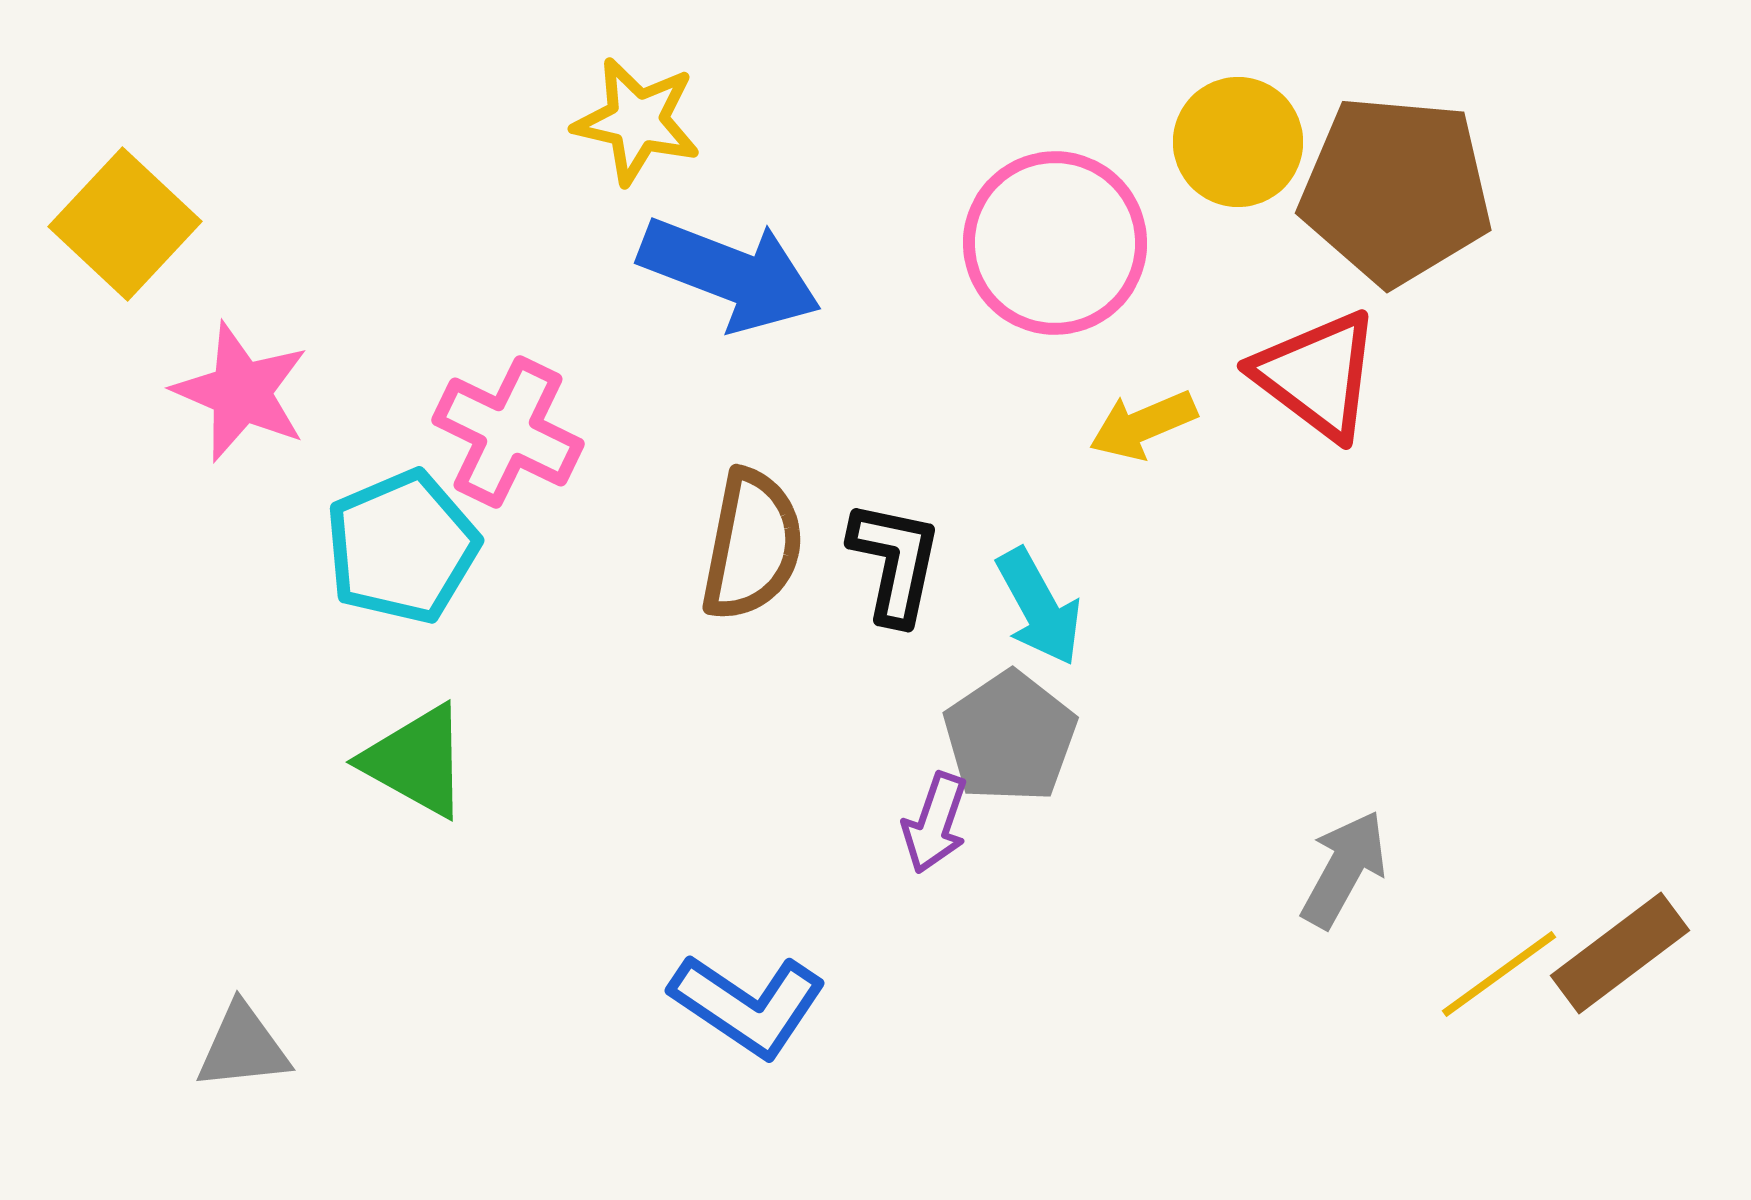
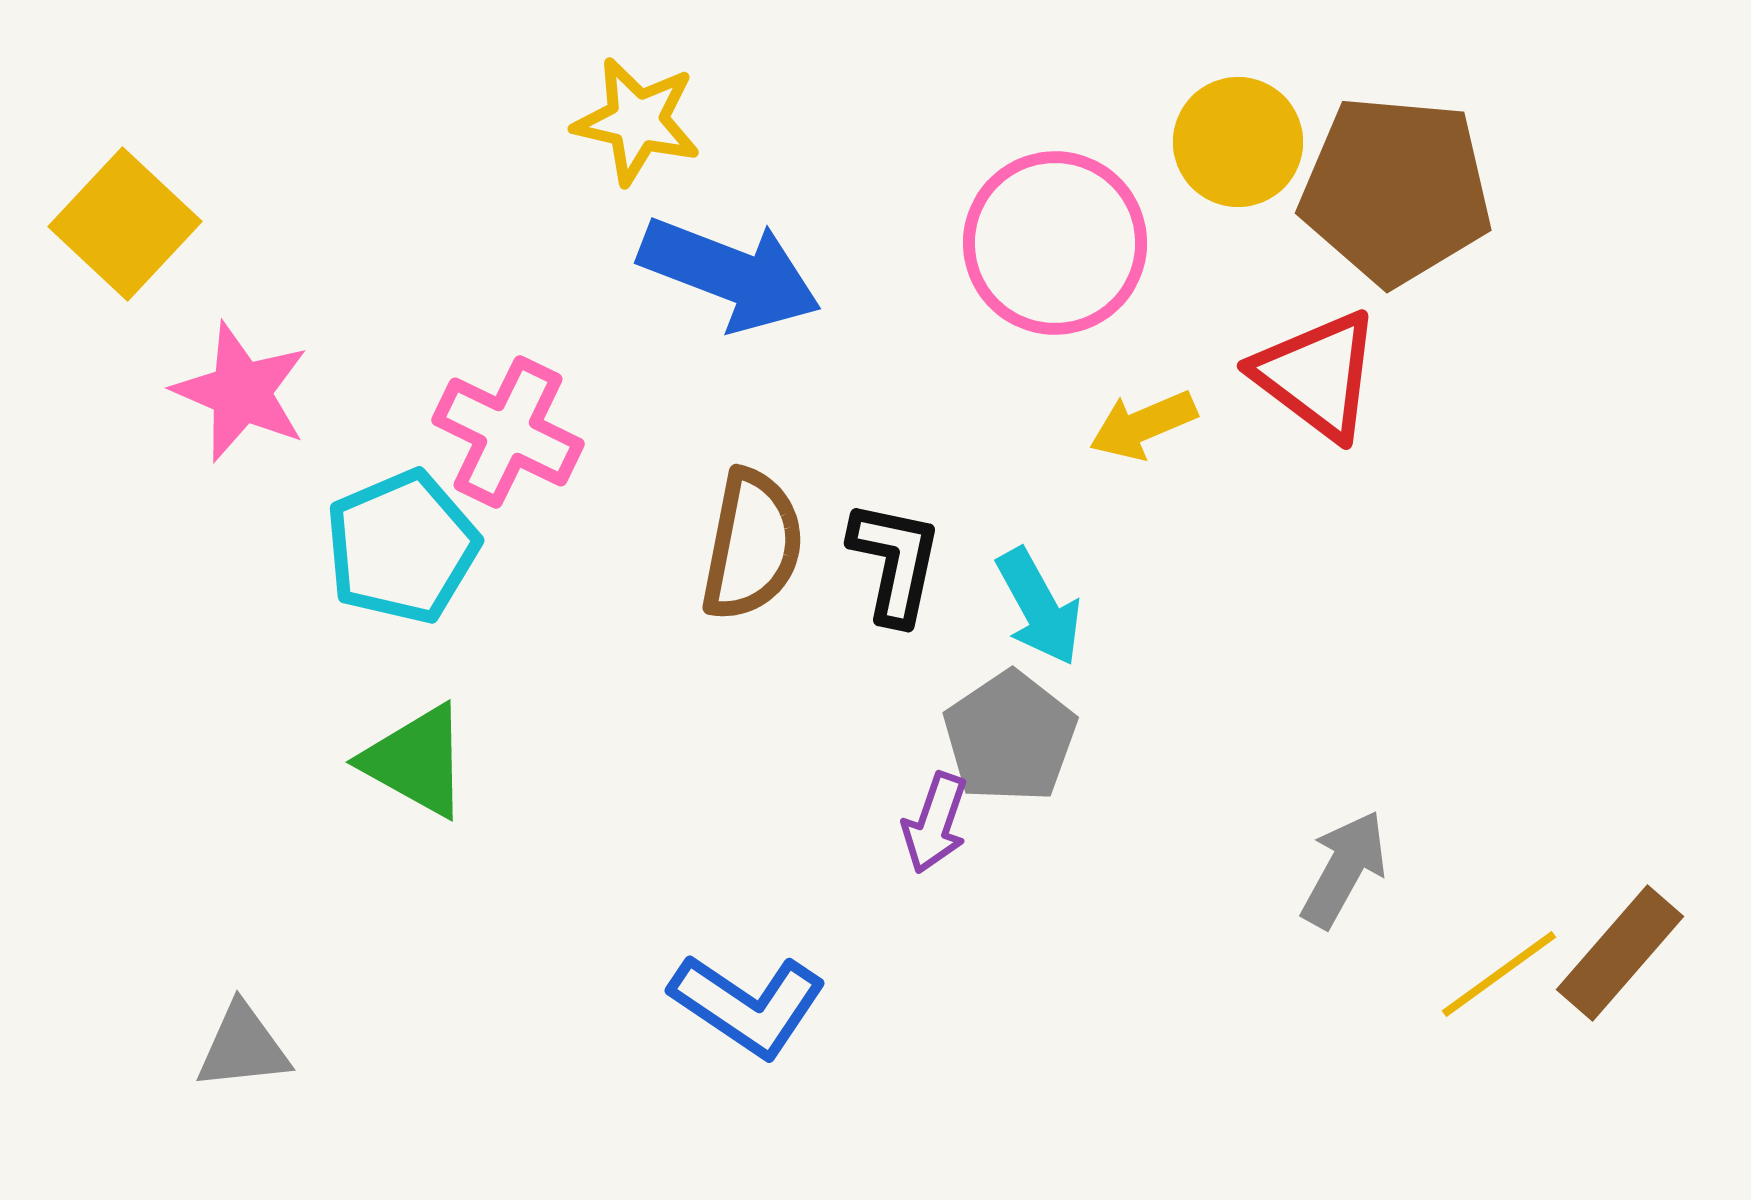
brown rectangle: rotated 12 degrees counterclockwise
